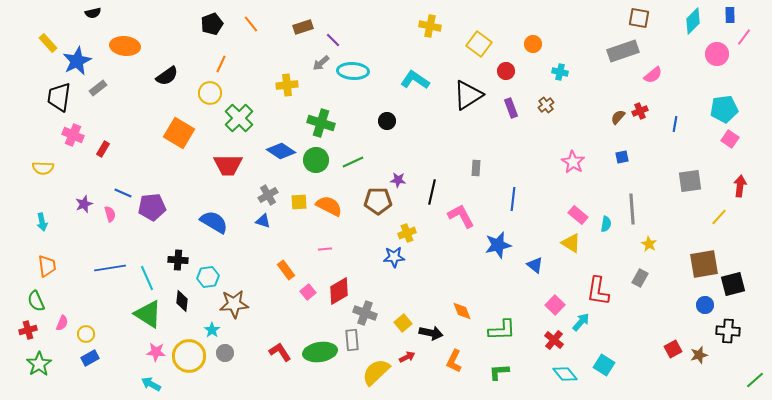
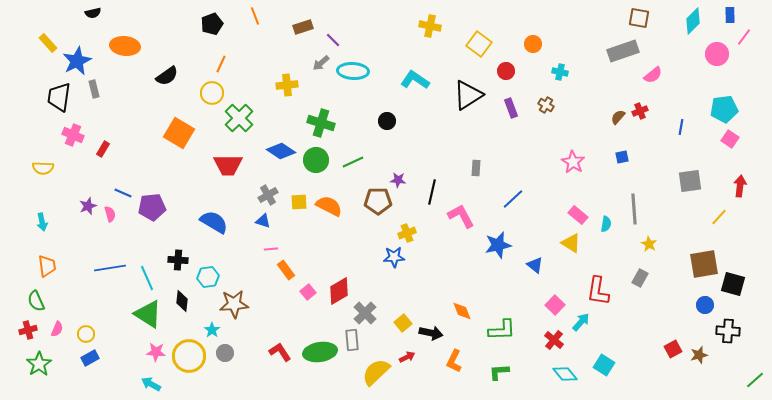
orange line at (251, 24): moved 4 px right, 8 px up; rotated 18 degrees clockwise
gray rectangle at (98, 88): moved 4 px left, 1 px down; rotated 66 degrees counterclockwise
yellow circle at (210, 93): moved 2 px right
brown cross at (546, 105): rotated 21 degrees counterclockwise
blue line at (675, 124): moved 6 px right, 3 px down
blue line at (513, 199): rotated 40 degrees clockwise
purple star at (84, 204): moved 4 px right, 2 px down
gray line at (632, 209): moved 2 px right
pink line at (325, 249): moved 54 px left
black square at (733, 284): rotated 30 degrees clockwise
gray cross at (365, 313): rotated 25 degrees clockwise
pink semicircle at (62, 323): moved 5 px left, 6 px down
